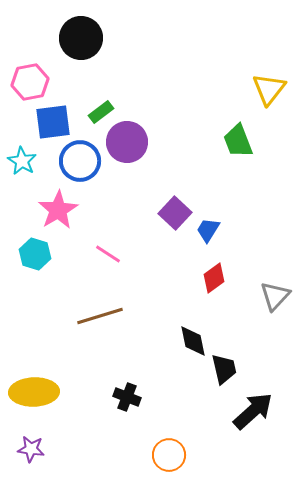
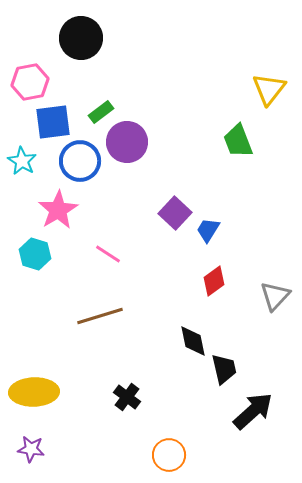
red diamond: moved 3 px down
black cross: rotated 16 degrees clockwise
